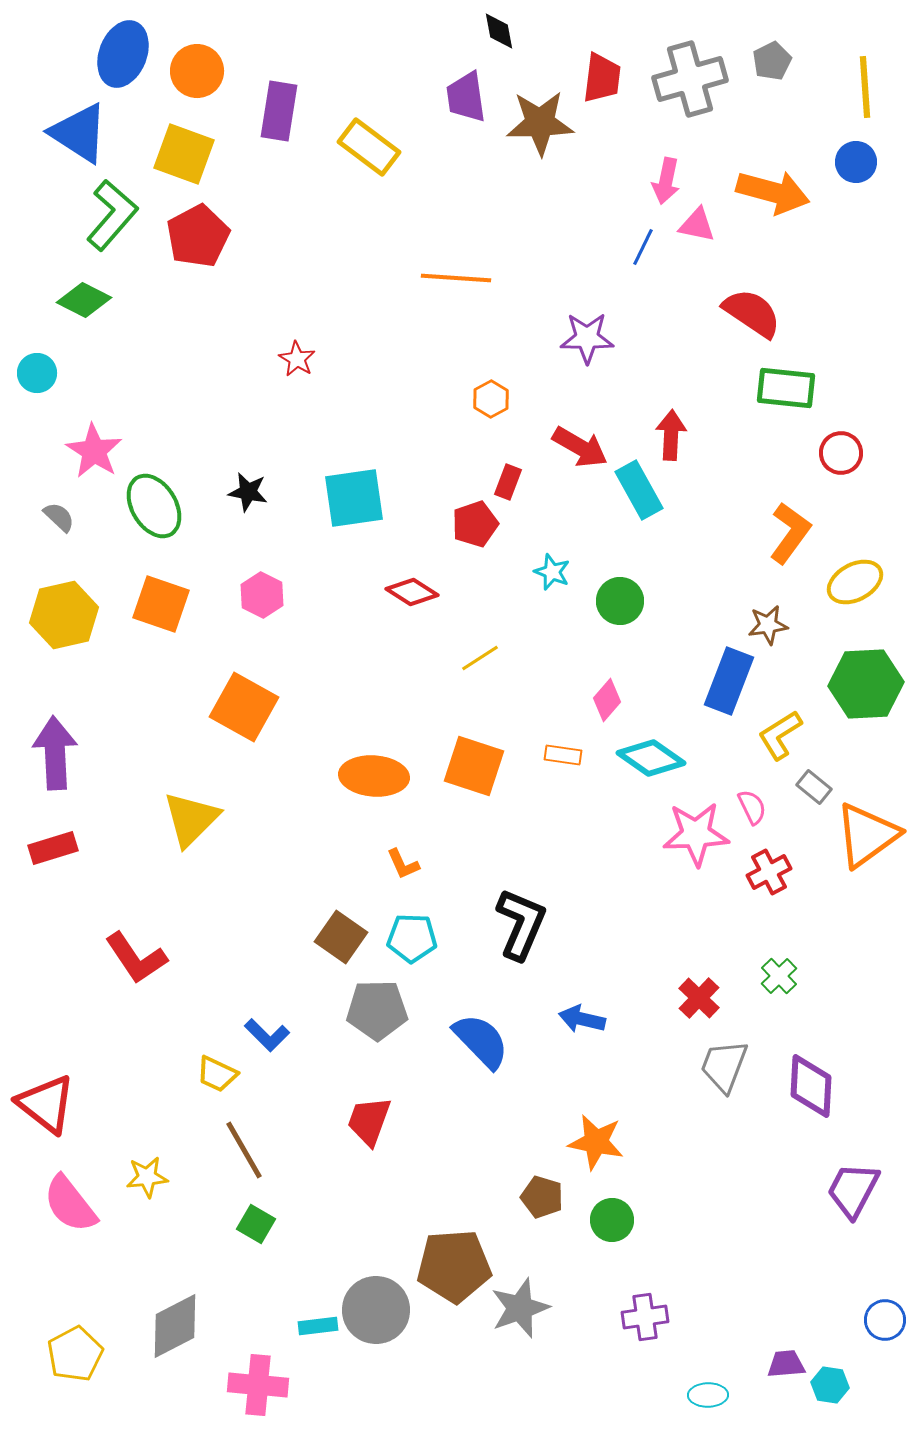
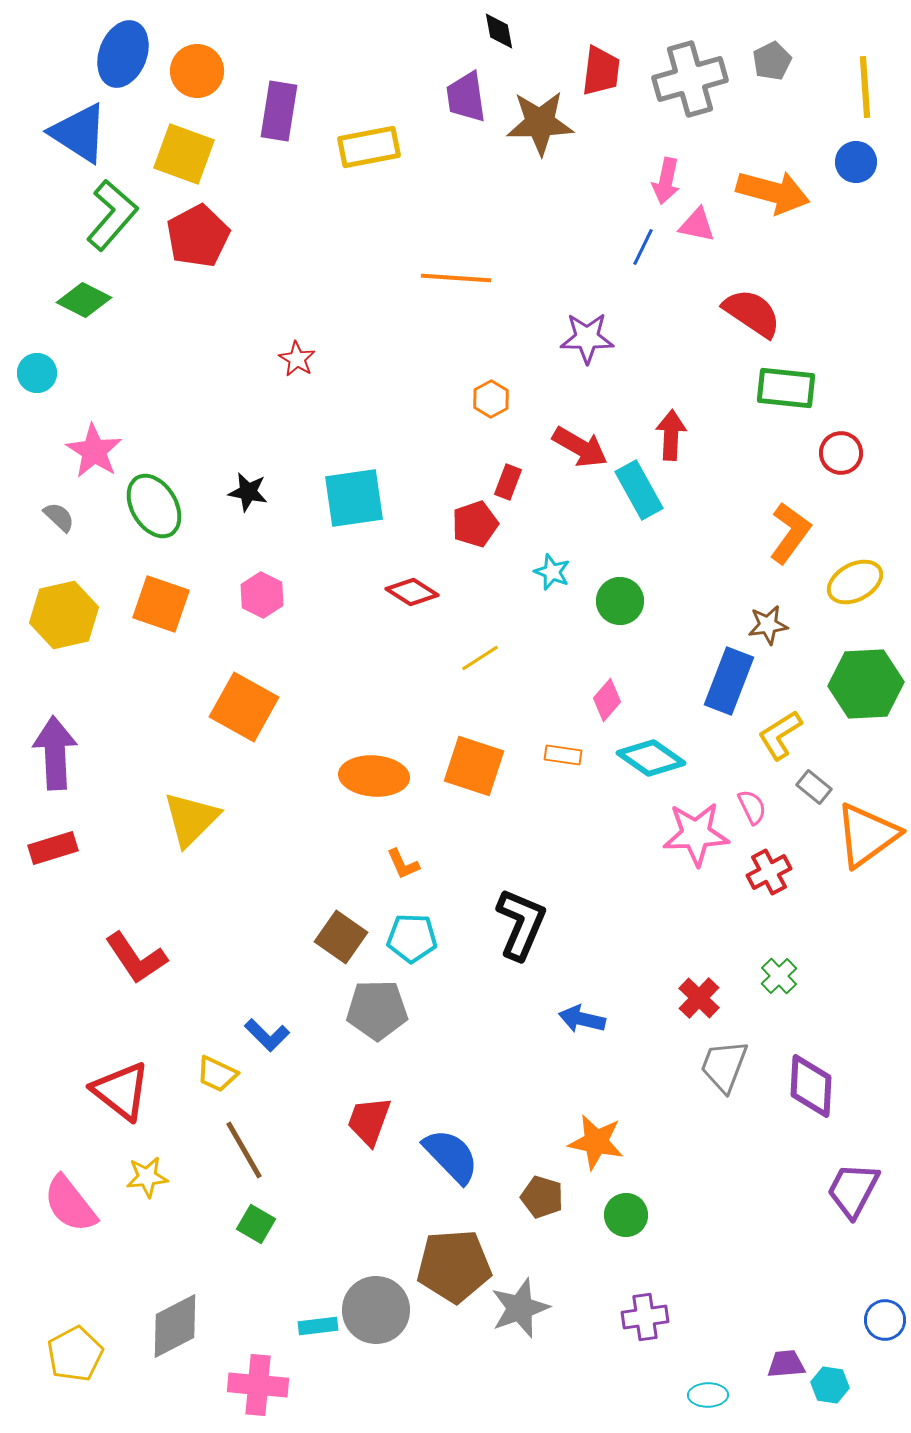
red trapezoid at (602, 78): moved 1 px left, 7 px up
yellow rectangle at (369, 147): rotated 48 degrees counterclockwise
blue semicircle at (481, 1041): moved 30 px left, 115 px down
red triangle at (46, 1104): moved 75 px right, 13 px up
green circle at (612, 1220): moved 14 px right, 5 px up
